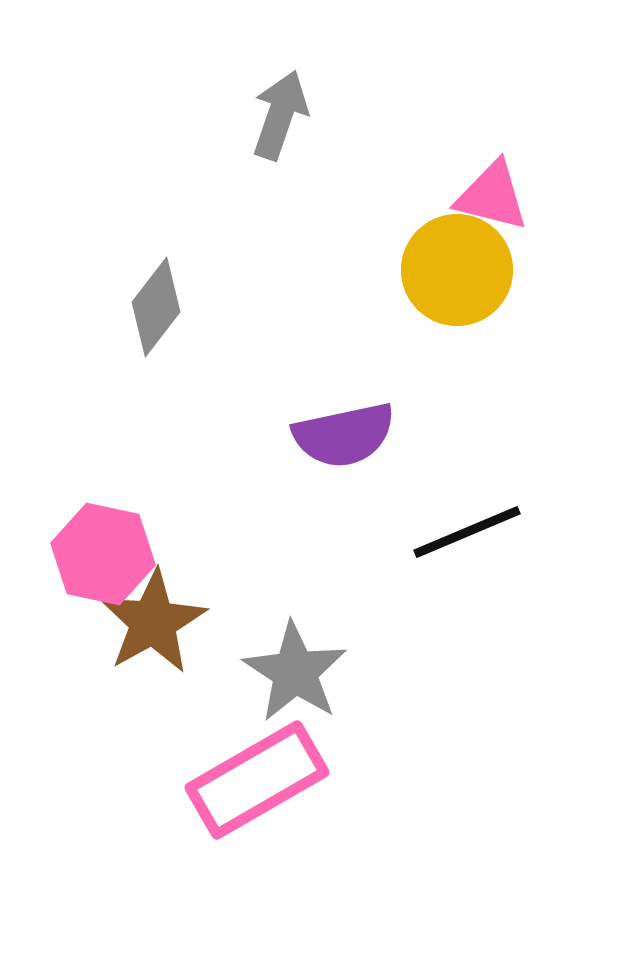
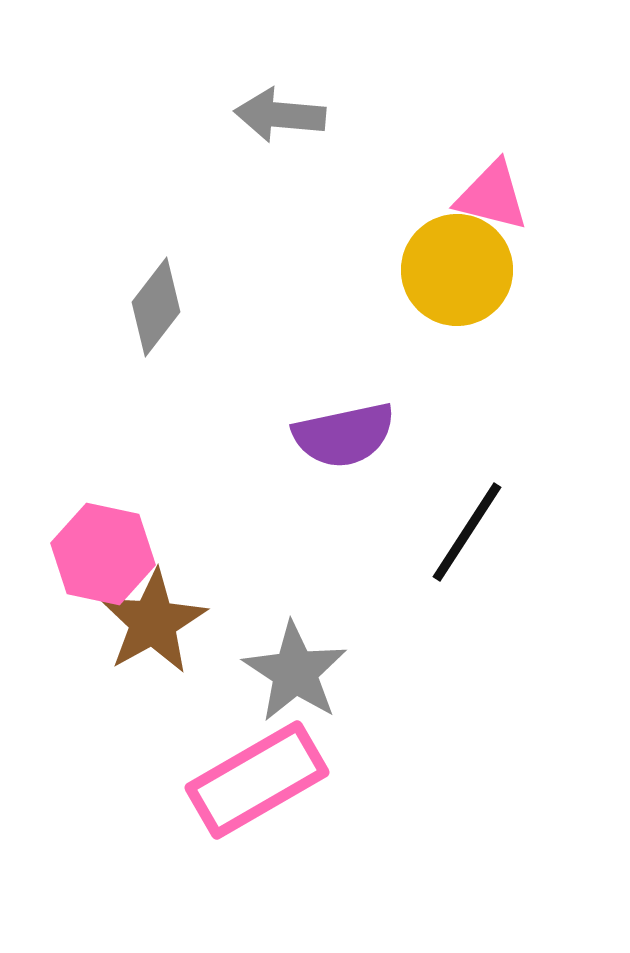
gray arrow: rotated 104 degrees counterclockwise
black line: rotated 34 degrees counterclockwise
